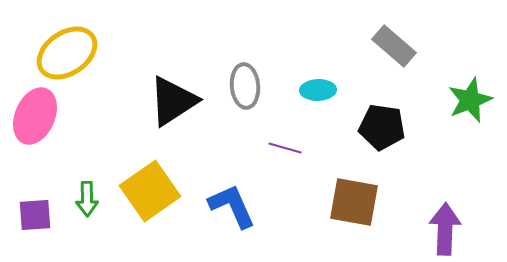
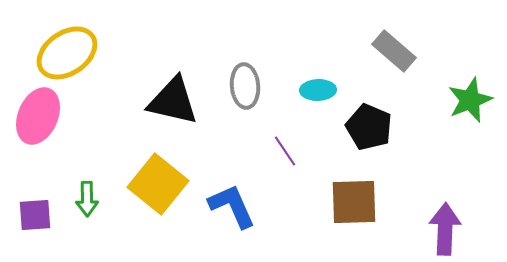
gray rectangle: moved 5 px down
black triangle: rotated 46 degrees clockwise
pink ellipse: moved 3 px right
black pentagon: moved 13 px left; rotated 15 degrees clockwise
purple line: moved 3 px down; rotated 40 degrees clockwise
yellow square: moved 8 px right, 7 px up; rotated 16 degrees counterclockwise
brown square: rotated 12 degrees counterclockwise
